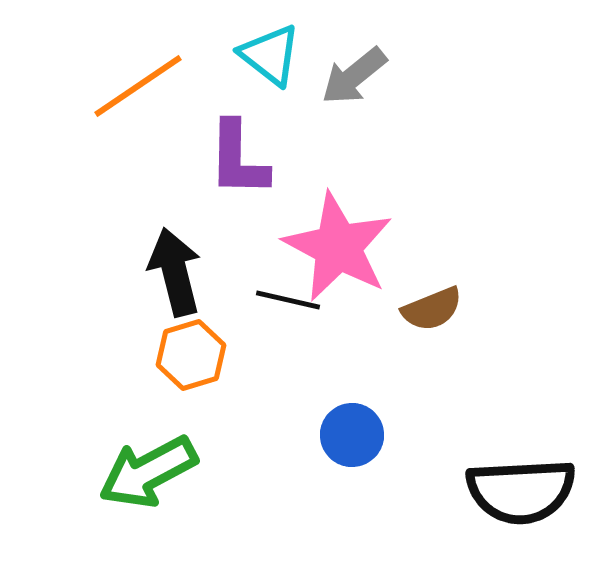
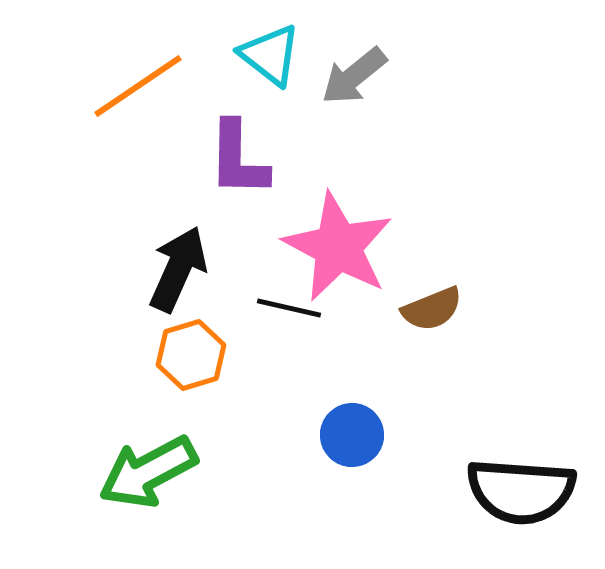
black arrow: moved 3 px right, 3 px up; rotated 38 degrees clockwise
black line: moved 1 px right, 8 px down
black semicircle: rotated 7 degrees clockwise
